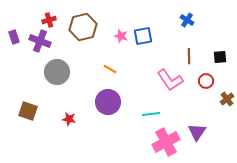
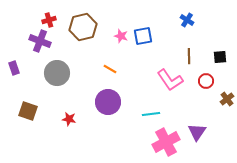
purple rectangle: moved 31 px down
gray circle: moved 1 px down
